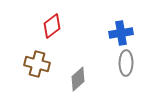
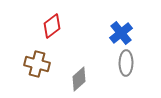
blue cross: rotated 30 degrees counterclockwise
gray diamond: moved 1 px right
